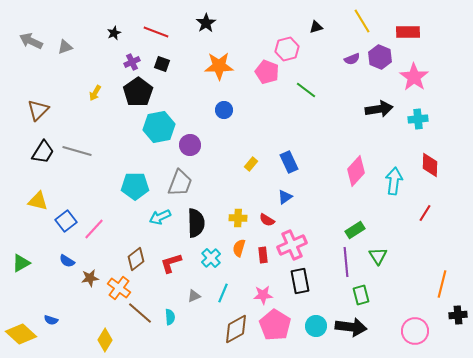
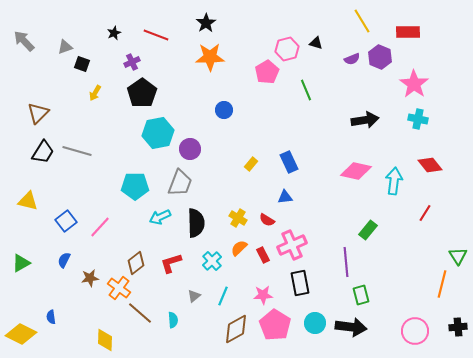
black triangle at (316, 27): moved 16 px down; rotated 32 degrees clockwise
red line at (156, 32): moved 3 px down
gray arrow at (31, 41): moved 7 px left; rotated 20 degrees clockwise
black square at (162, 64): moved 80 px left
orange star at (219, 66): moved 9 px left, 9 px up
pink pentagon at (267, 72): rotated 20 degrees clockwise
pink star at (414, 77): moved 7 px down
green line at (306, 90): rotated 30 degrees clockwise
black pentagon at (138, 92): moved 4 px right, 1 px down
black arrow at (379, 109): moved 14 px left, 11 px down
brown triangle at (38, 110): moved 3 px down
cyan cross at (418, 119): rotated 18 degrees clockwise
cyan hexagon at (159, 127): moved 1 px left, 6 px down
purple circle at (190, 145): moved 4 px down
red diamond at (430, 165): rotated 40 degrees counterclockwise
pink diamond at (356, 171): rotated 60 degrees clockwise
blue triangle at (285, 197): rotated 28 degrees clockwise
yellow triangle at (38, 201): moved 10 px left
yellow cross at (238, 218): rotated 30 degrees clockwise
pink line at (94, 229): moved 6 px right, 2 px up
green rectangle at (355, 230): moved 13 px right; rotated 18 degrees counterclockwise
orange semicircle at (239, 248): rotated 30 degrees clockwise
red rectangle at (263, 255): rotated 21 degrees counterclockwise
green triangle at (378, 256): moved 80 px right
cyan cross at (211, 258): moved 1 px right, 3 px down
brown diamond at (136, 259): moved 4 px down
blue semicircle at (67, 261): moved 3 px left, 1 px up; rotated 84 degrees clockwise
black rectangle at (300, 281): moved 2 px down
cyan line at (223, 293): moved 3 px down
gray triangle at (194, 296): rotated 16 degrees counterclockwise
black cross at (458, 315): moved 12 px down
cyan semicircle at (170, 317): moved 3 px right, 3 px down
blue semicircle at (51, 320): moved 3 px up; rotated 64 degrees clockwise
cyan circle at (316, 326): moved 1 px left, 3 px up
yellow diamond at (21, 334): rotated 16 degrees counterclockwise
yellow diamond at (105, 340): rotated 30 degrees counterclockwise
